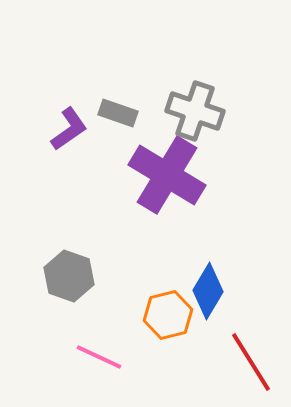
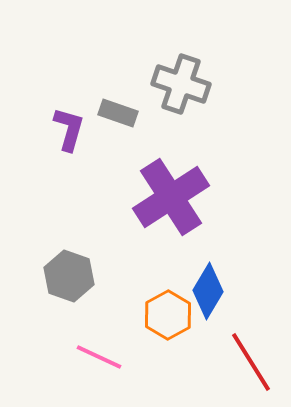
gray cross: moved 14 px left, 27 px up
purple L-shape: rotated 39 degrees counterclockwise
purple cross: moved 4 px right, 22 px down; rotated 26 degrees clockwise
orange hexagon: rotated 15 degrees counterclockwise
